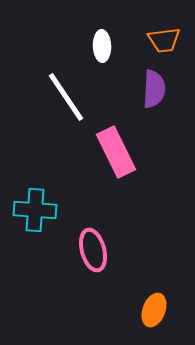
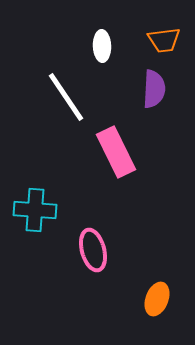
orange ellipse: moved 3 px right, 11 px up
